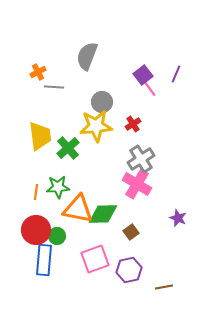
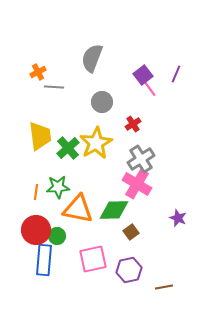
gray semicircle: moved 5 px right, 2 px down
yellow star: moved 17 px down; rotated 24 degrees counterclockwise
green diamond: moved 11 px right, 4 px up
pink square: moved 2 px left; rotated 8 degrees clockwise
